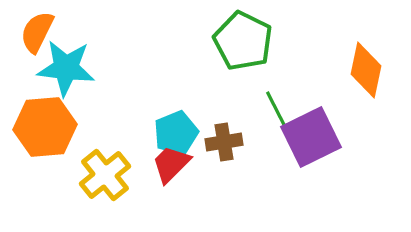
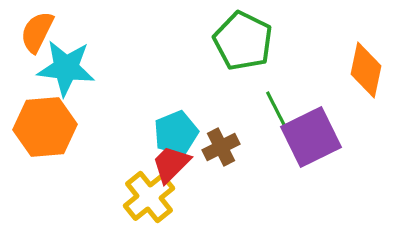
brown cross: moved 3 px left, 5 px down; rotated 18 degrees counterclockwise
yellow cross: moved 44 px right, 22 px down
